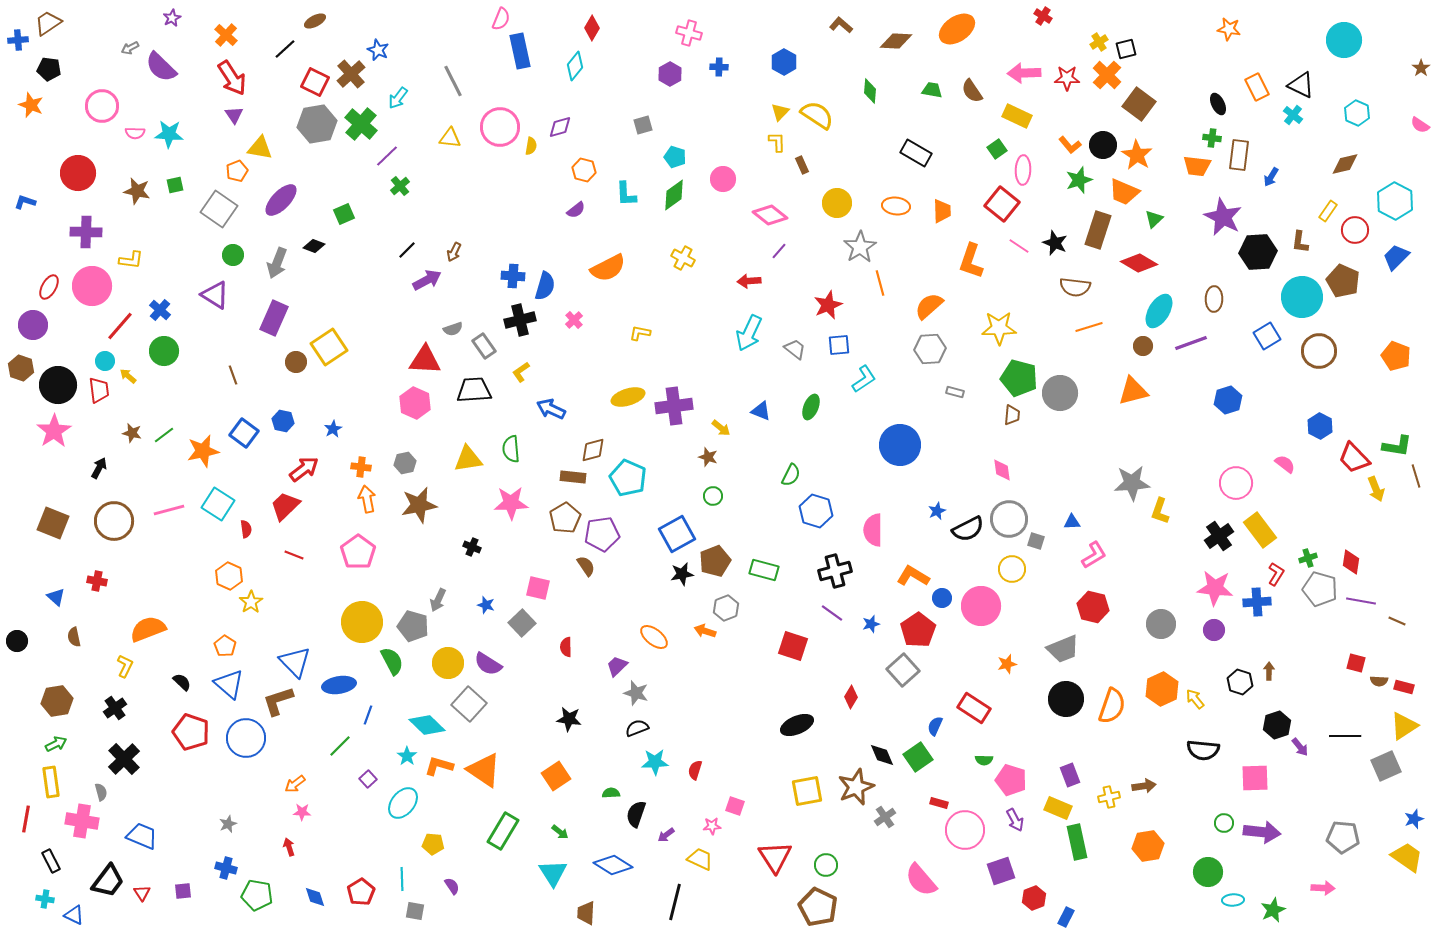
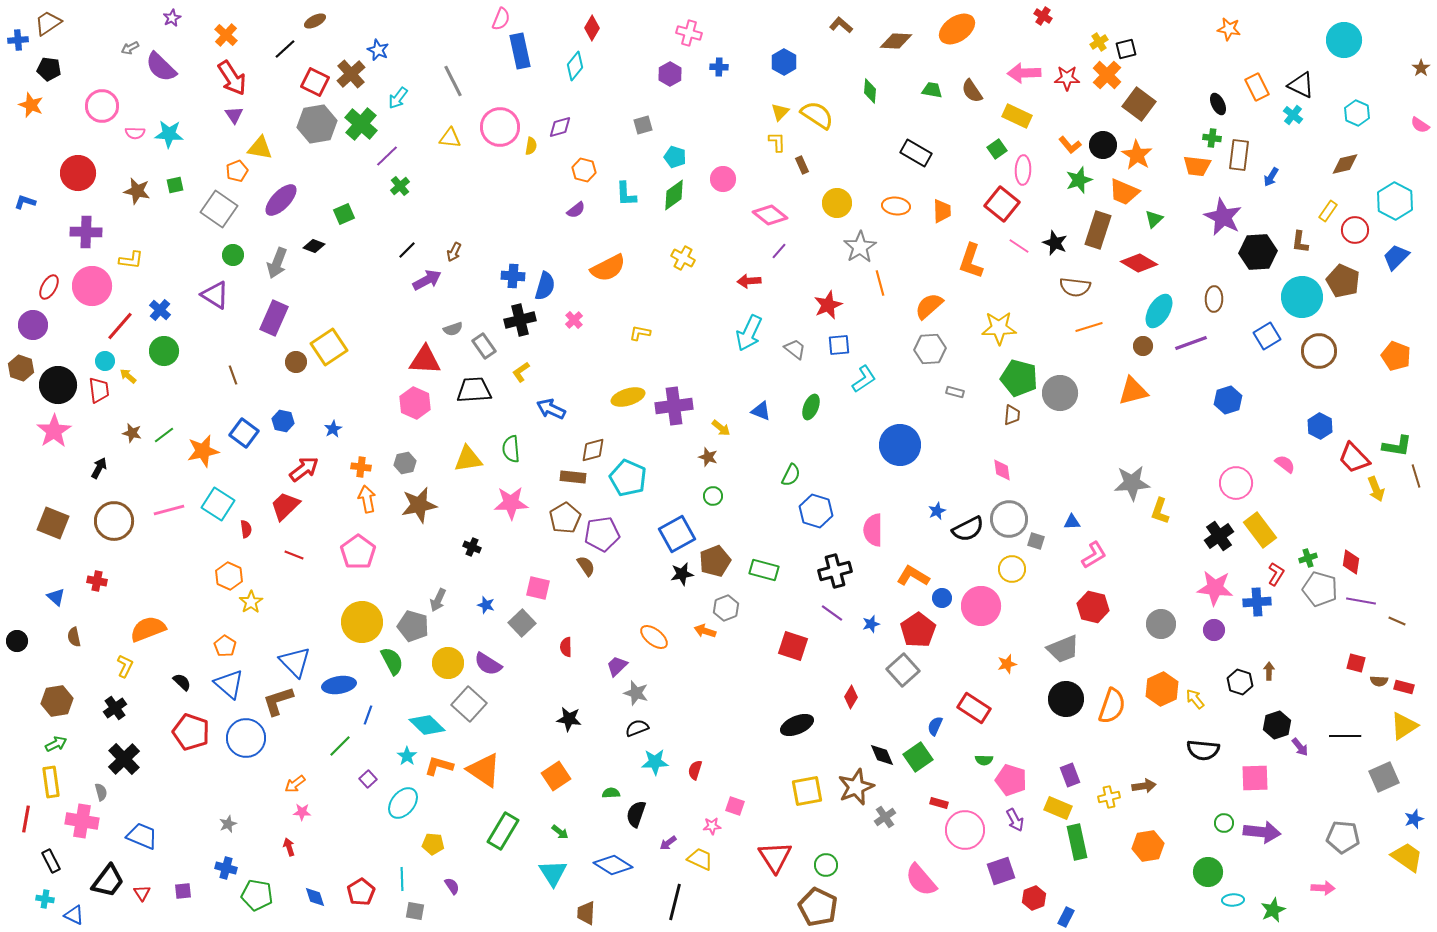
gray square at (1386, 766): moved 2 px left, 11 px down
purple arrow at (666, 835): moved 2 px right, 8 px down
